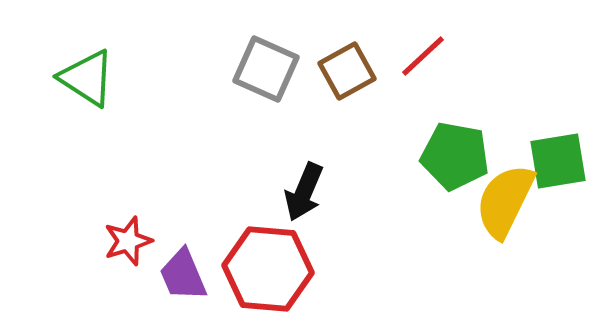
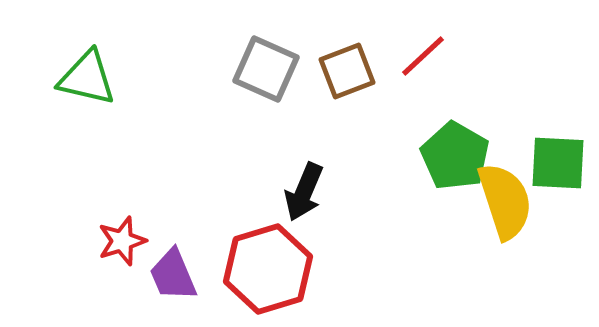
brown square: rotated 8 degrees clockwise
green triangle: rotated 20 degrees counterclockwise
green pentagon: rotated 20 degrees clockwise
green square: moved 2 px down; rotated 12 degrees clockwise
yellow semicircle: rotated 136 degrees clockwise
red star: moved 6 px left
red hexagon: rotated 22 degrees counterclockwise
purple trapezoid: moved 10 px left
